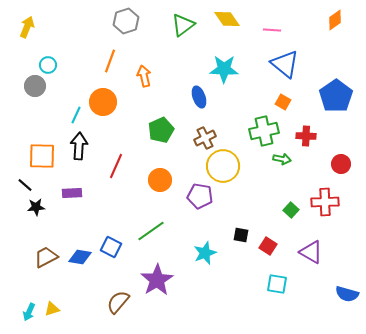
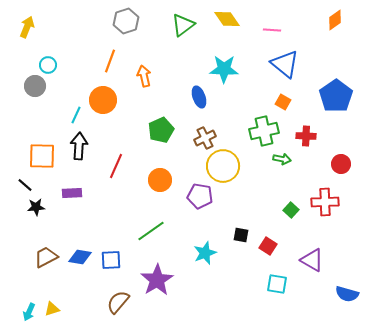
orange circle at (103, 102): moved 2 px up
blue square at (111, 247): moved 13 px down; rotated 30 degrees counterclockwise
purple triangle at (311, 252): moved 1 px right, 8 px down
